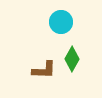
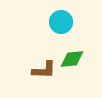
green diamond: rotated 55 degrees clockwise
